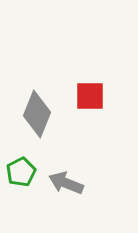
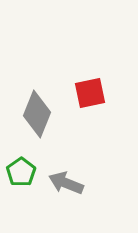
red square: moved 3 px up; rotated 12 degrees counterclockwise
green pentagon: rotated 8 degrees counterclockwise
